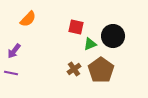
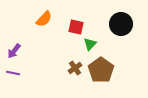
orange semicircle: moved 16 px right
black circle: moved 8 px right, 12 px up
green triangle: rotated 24 degrees counterclockwise
brown cross: moved 1 px right, 1 px up
purple line: moved 2 px right
